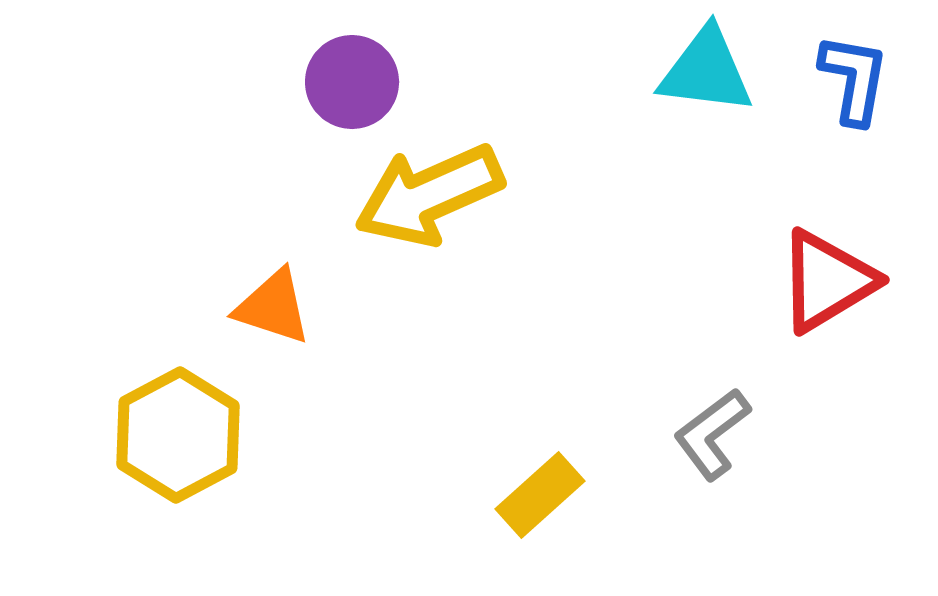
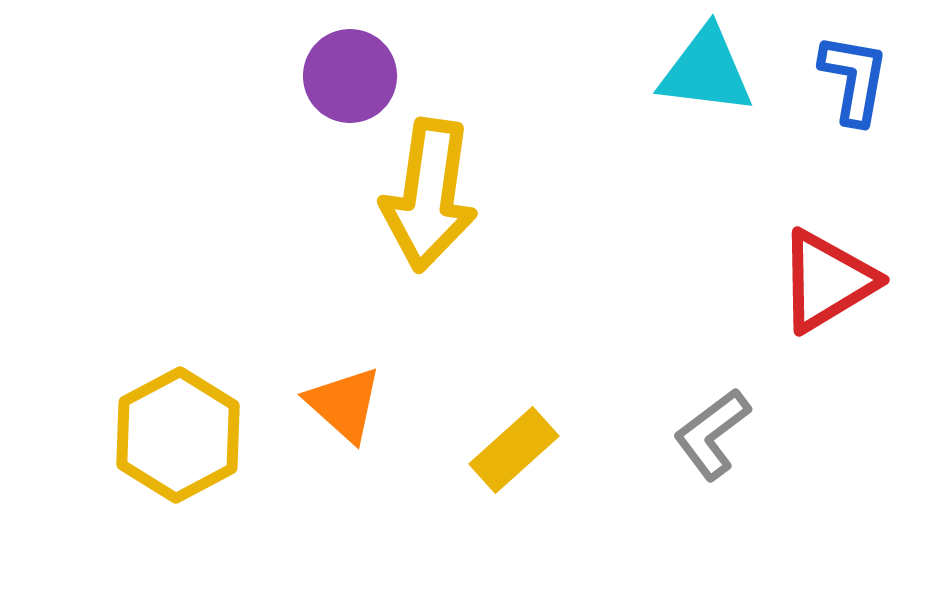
purple circle: moved 2 px left, 6 px up
yellow arrow: rotated 58 degrees counterclockwise
orange triangle: moved 71 px right, 97 px down; rotated 24 degrees clockwise
yellow rectangle: moved 26 px left, 45 px up
